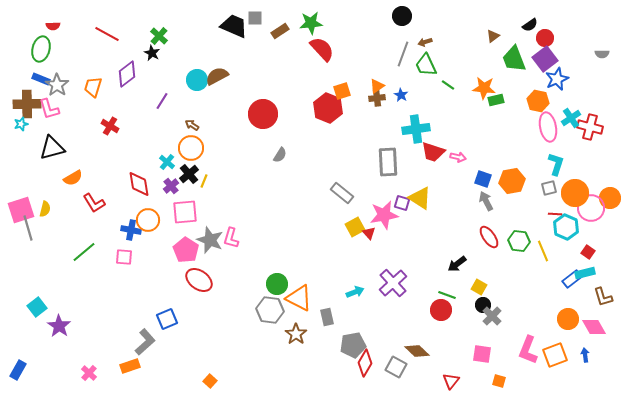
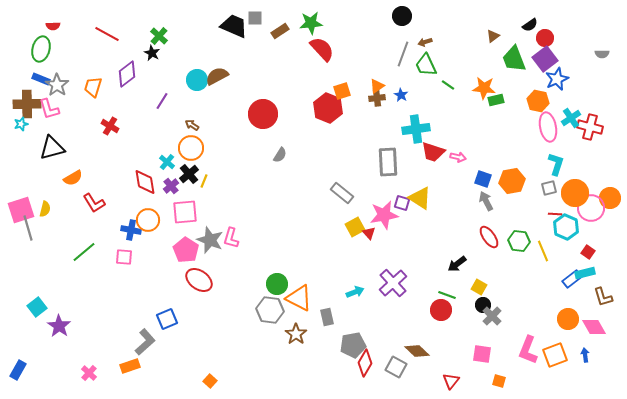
red diamond at (139, 184): moved 6 px right, 2 px up
